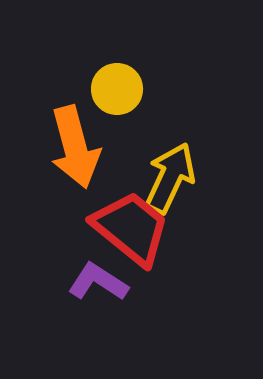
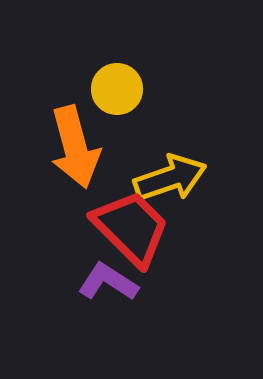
yellow arrow: rotated 46 degrees clockwise
red trapezoid: rotated 6 degrees clockwise
purple L-shape: moved 10 px right
